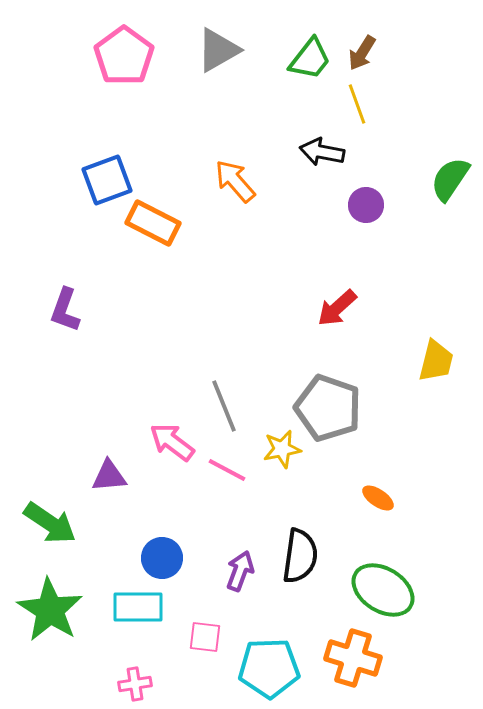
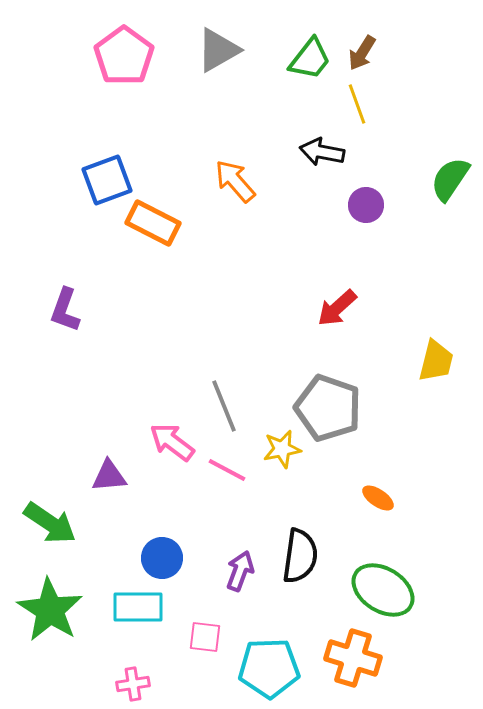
pink cross: moved 2 px left
